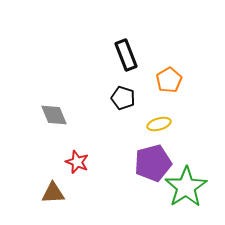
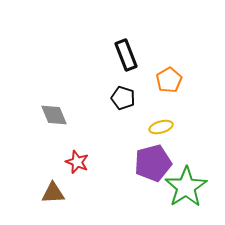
yellow ellipse: moved 2 px right, 3 px down
